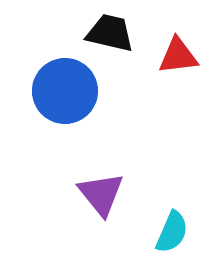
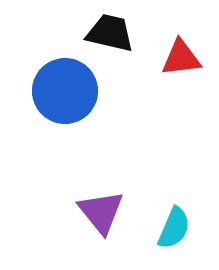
red triangle: moved 3 px right, 2 px down
purple triangle: moved 18 px down
cyan semicircle: moved 2 px right, 4 px up
